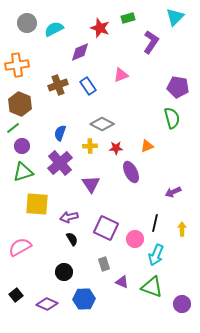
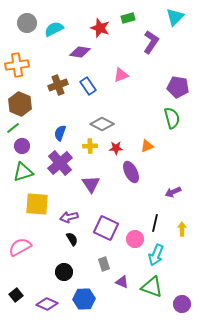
purple diamond at (80, 52): rotated 30 degrees clockwise
